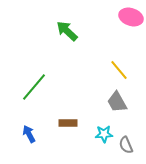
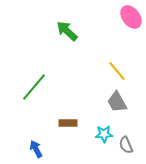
pink ellipse: rotated 35 degrees clockwise
yellow line: moved 2 px left, 1 px down
blue arrow: moved 7 px right, 15 px down
